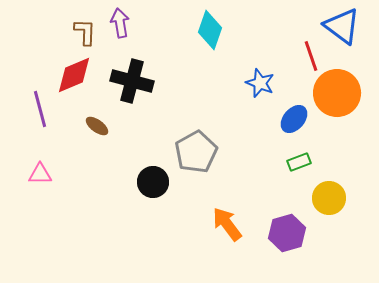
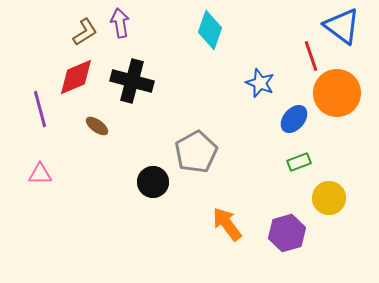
brown L-shape: rotated 56 degrees clockwise
red diamond: moved 2 px right, 2 px down
